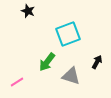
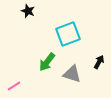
black arrow: moved 2 px right
gray triangle: moved 1 px right, 2 px up
pink line: moved 3 px left, 4 px down
